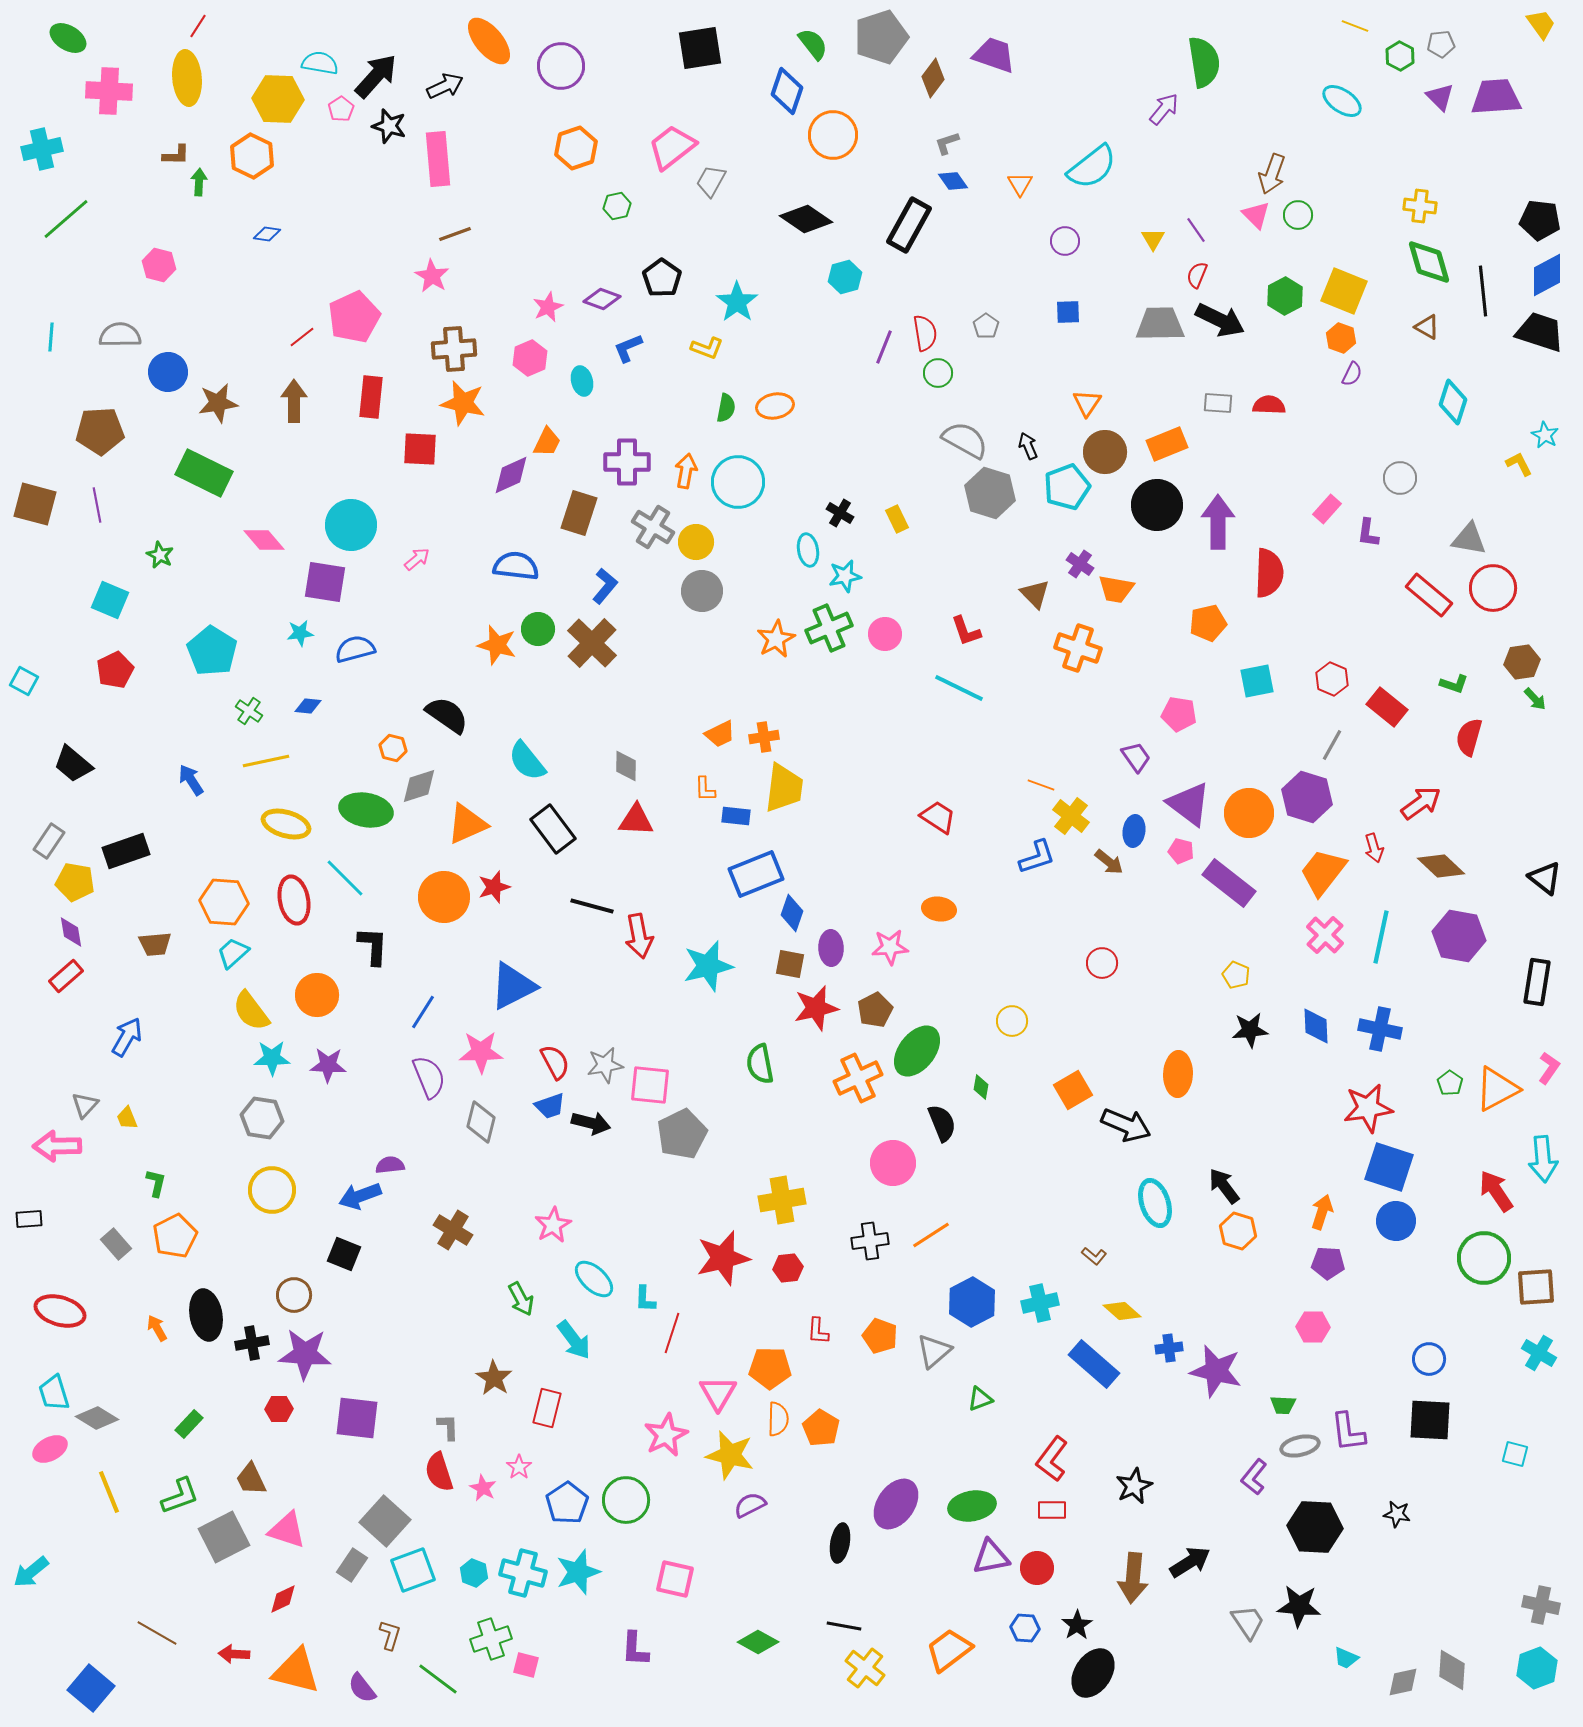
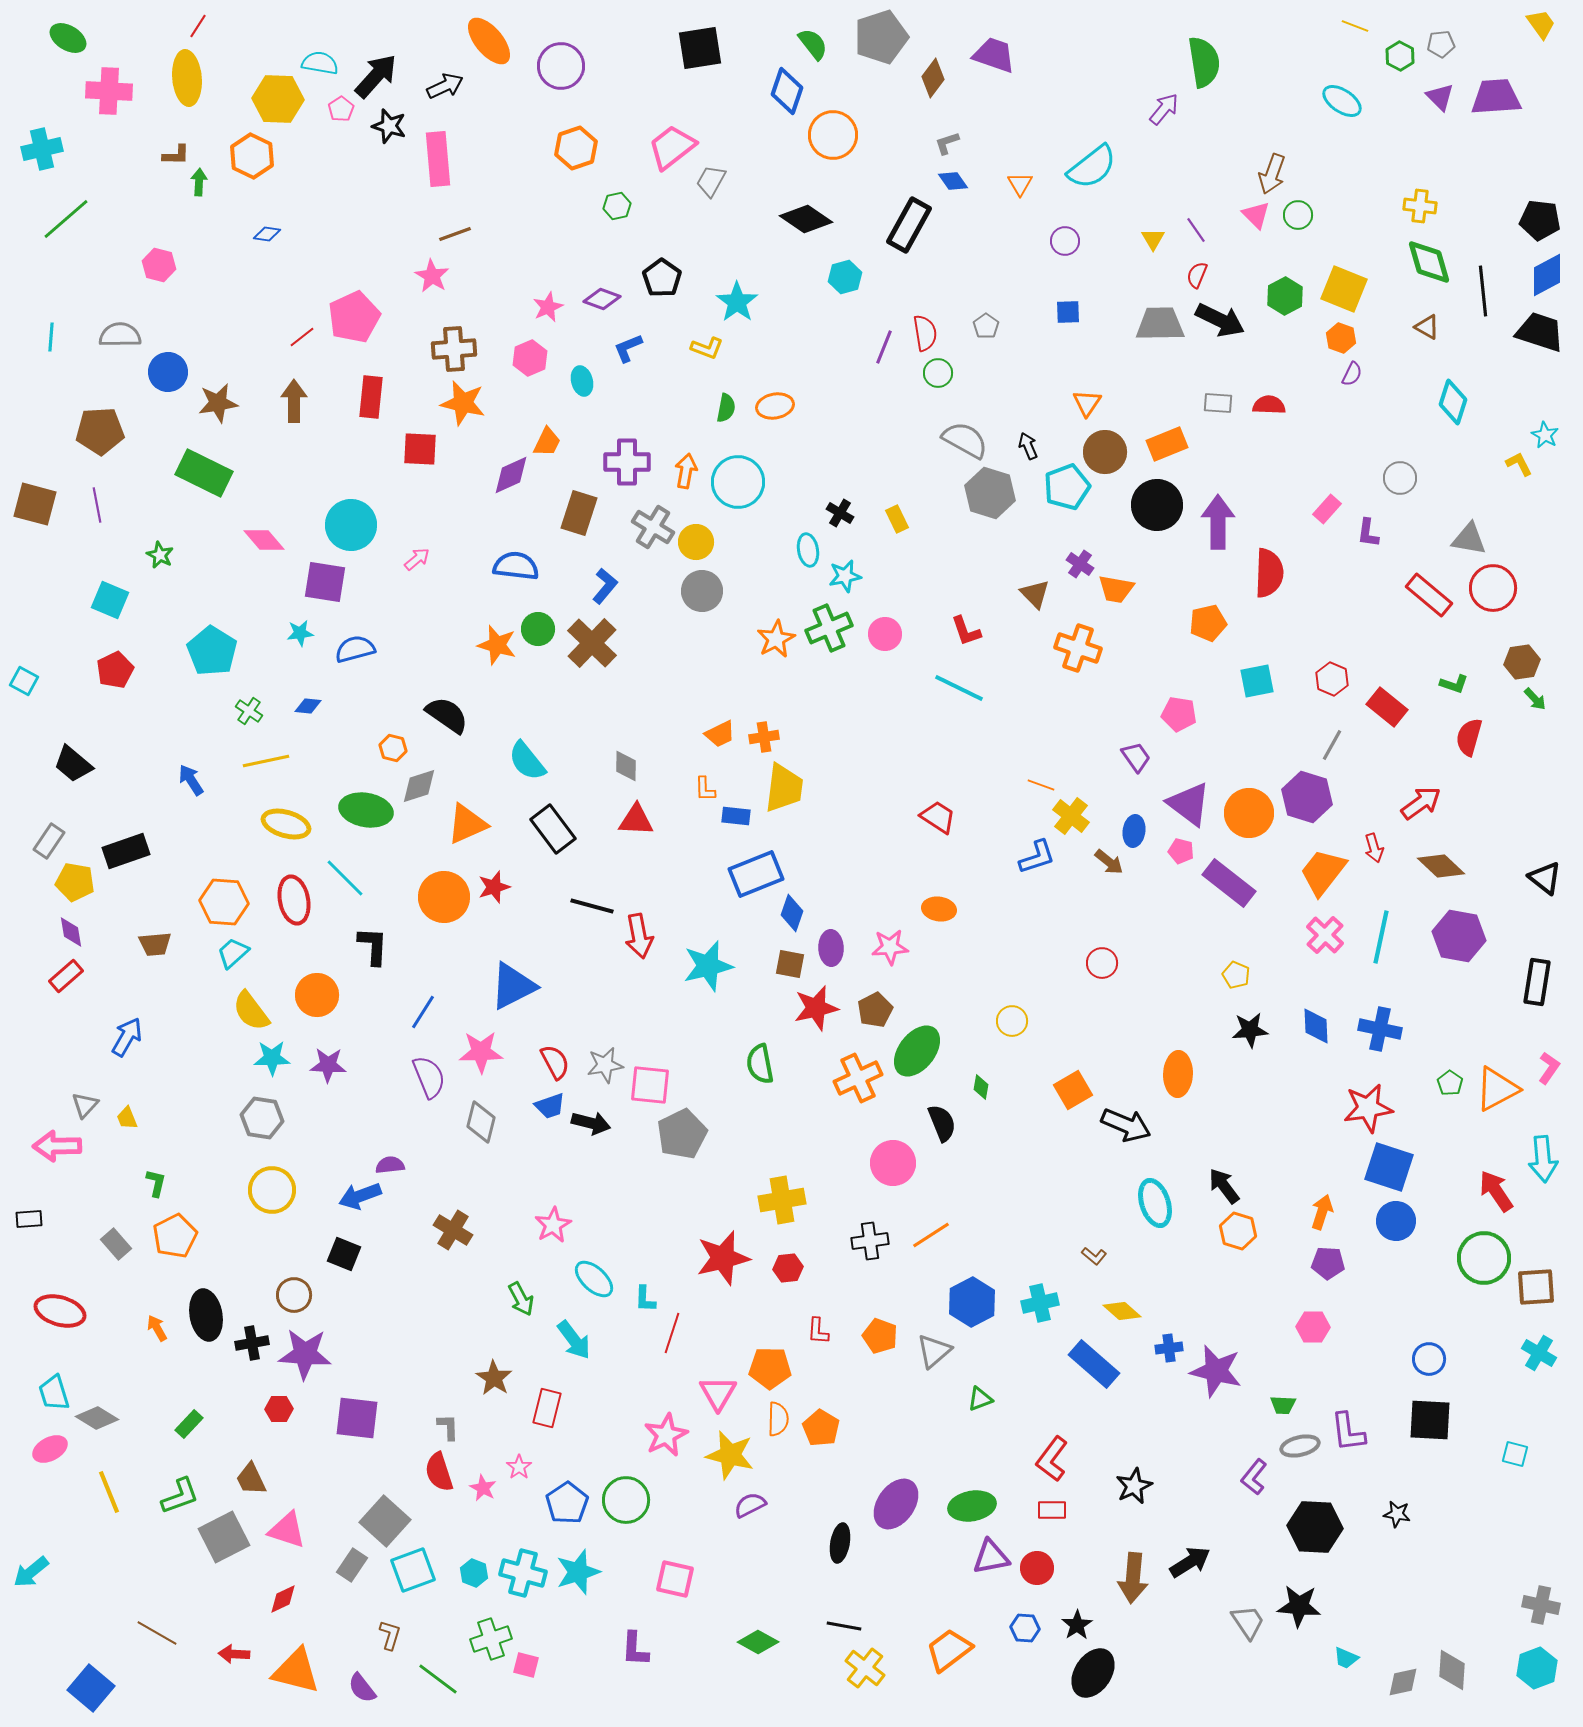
yellow square at (1344, 291): moved 2 px up
